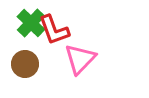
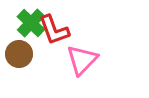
pink triangle: moved 2 px right, 1 px down
brown circle: moved 6 px left, 10 px up
